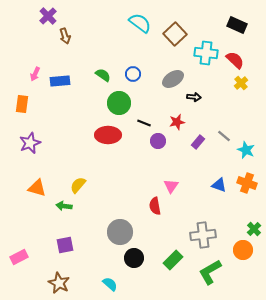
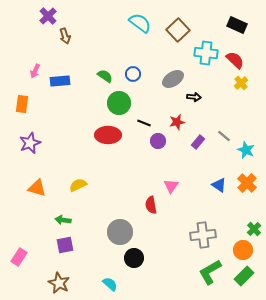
brown square at (175, 34): moved 3 px right, 4 px up
pink arrow at (35, 74): moved 3 px up
green semicircle at (103, 75): moved 2 px right, 1 px down
orange cross at (247, 183): rotated 24 degrees clockwise
yellow semicircle at (78, 185): rotated 24 degrees clockwise
blue triangle at (219, 185): rotated 14 degrees clockwise
green arrow at (64, 206): moved 1 px left, 14 px down
red semicircle at (155, 206): moved 4 px left, 1 px up
pink rectangle at (19, 257): rotated 30 degrees counterclockwise
green rectangle at (173, 260): moved 71 px right, 16 px down
